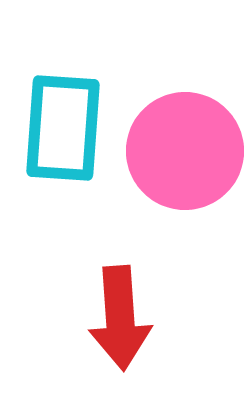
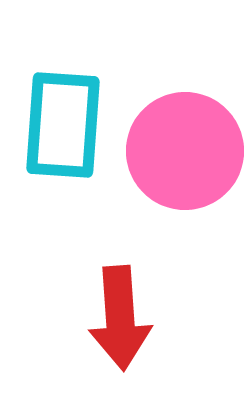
cyan rectangle: moved 3 px up
